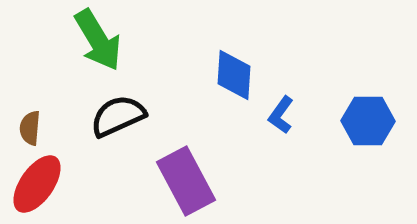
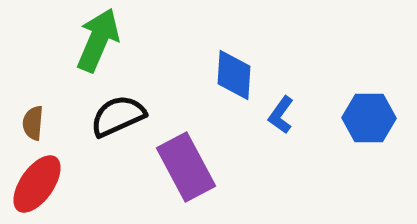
green arrow: rotated 126 degrees counterclockwise
blue hexagon: moved 1 px right, 3 px up
brown semicircle: moved 3 px right, 5 px up
purple rectangle: moved 14 px up
